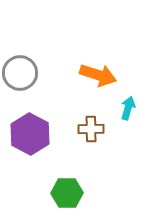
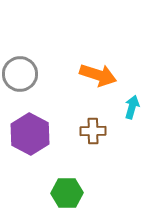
gray circle: moved 1 px down
cyan arrow: moved 4 px right, 1 px up
brown cross: moved 2 px right, 2 px down
